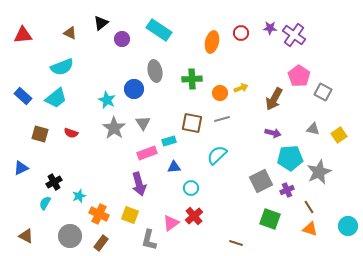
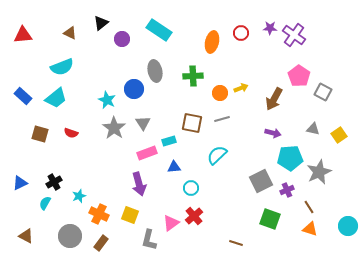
green cross at (192, 79): moved 1 px right, 3 px up
blue triangle at (21, 168): moved 1 px left, 15 px down
